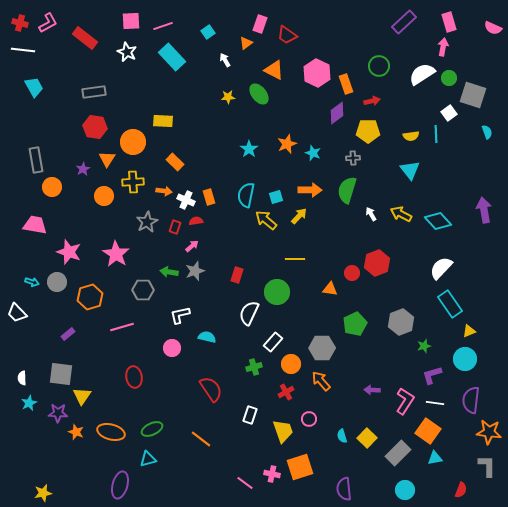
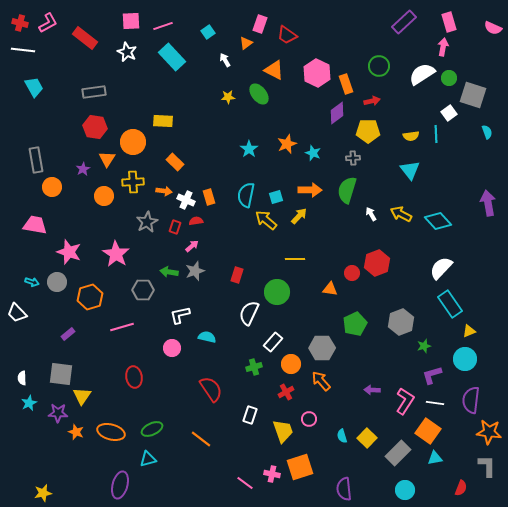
purple arrow at (484, 210): moved 4 px right, 7 px up
red semicircle at (461, 490): moved 2 px up
